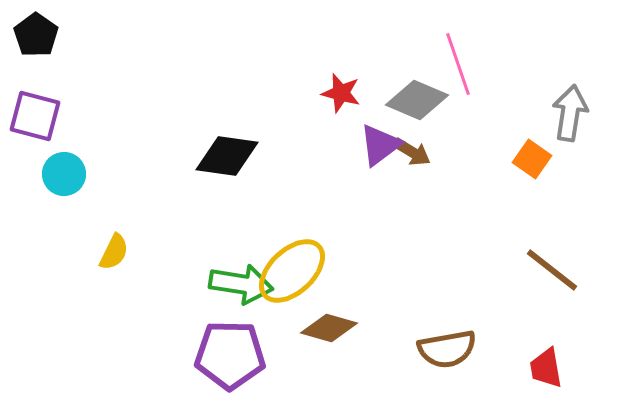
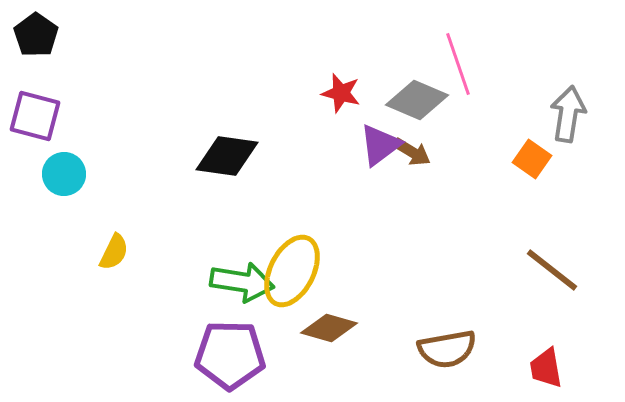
gray arrow: moved 2 px left, 1 px down
yellow ellipse: rotated 20 degrees counterclockwise
green arrow: moved 1 px right, 2 px up
